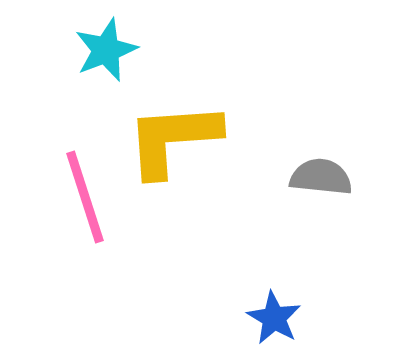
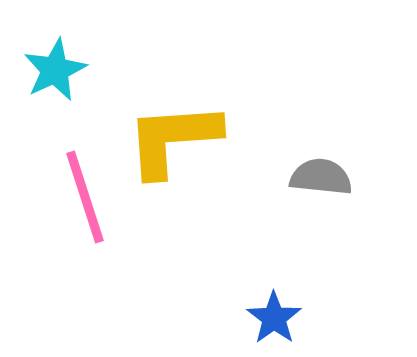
cyan star: moved 51 px left, 20 px down; rotated 4 degrees counterclockwise
blue star: rotated 6 degrees clockwise
